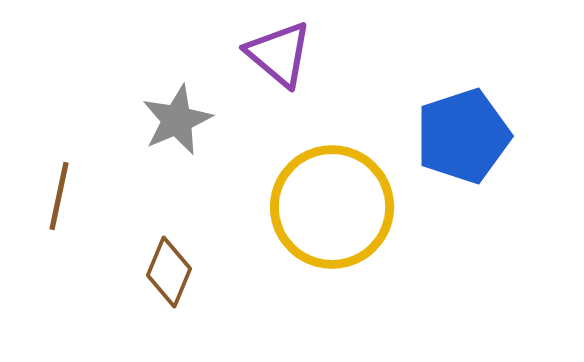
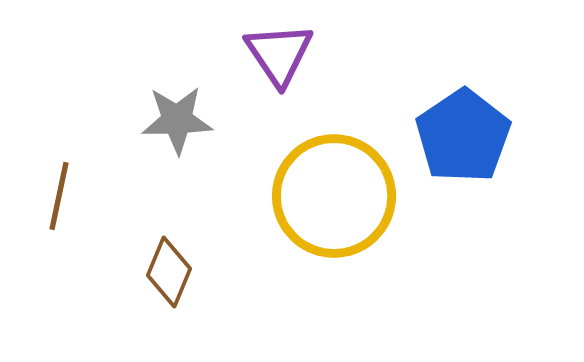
purple triangle: rotated 16 degrees clockwise
gray star: rotated 22 degrees clockwise
blue pentagon: rotated 16 degrees counterclockwise
yellow circle: moved 2 px right, 11 px up
